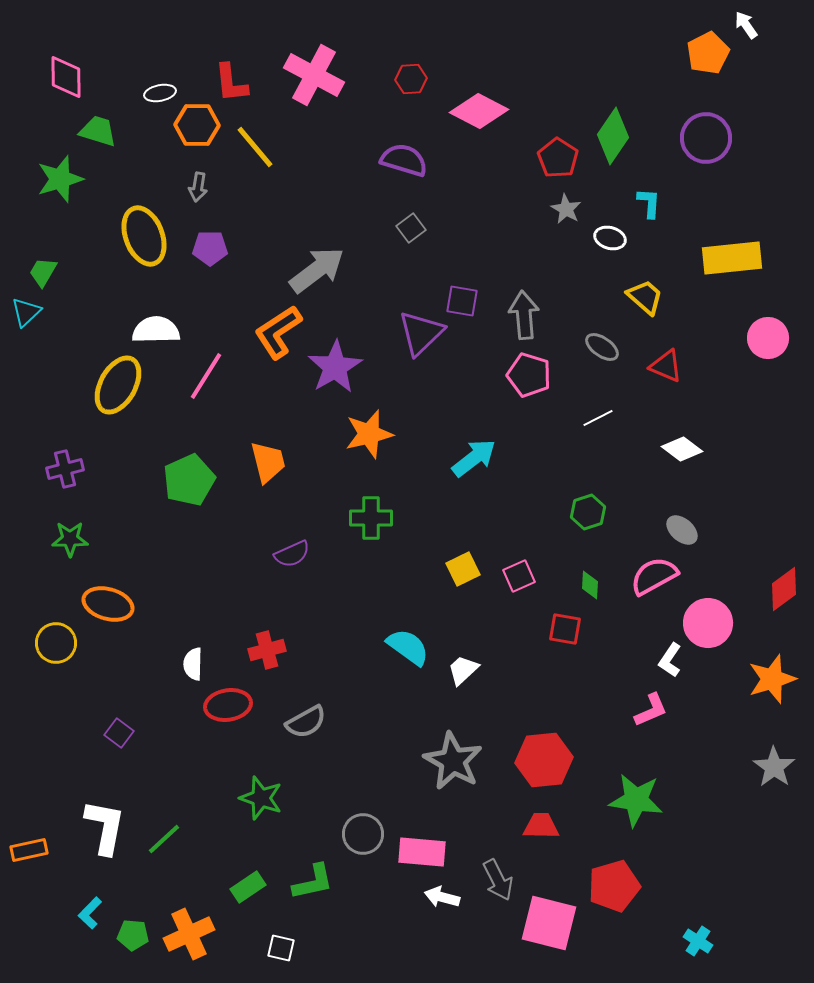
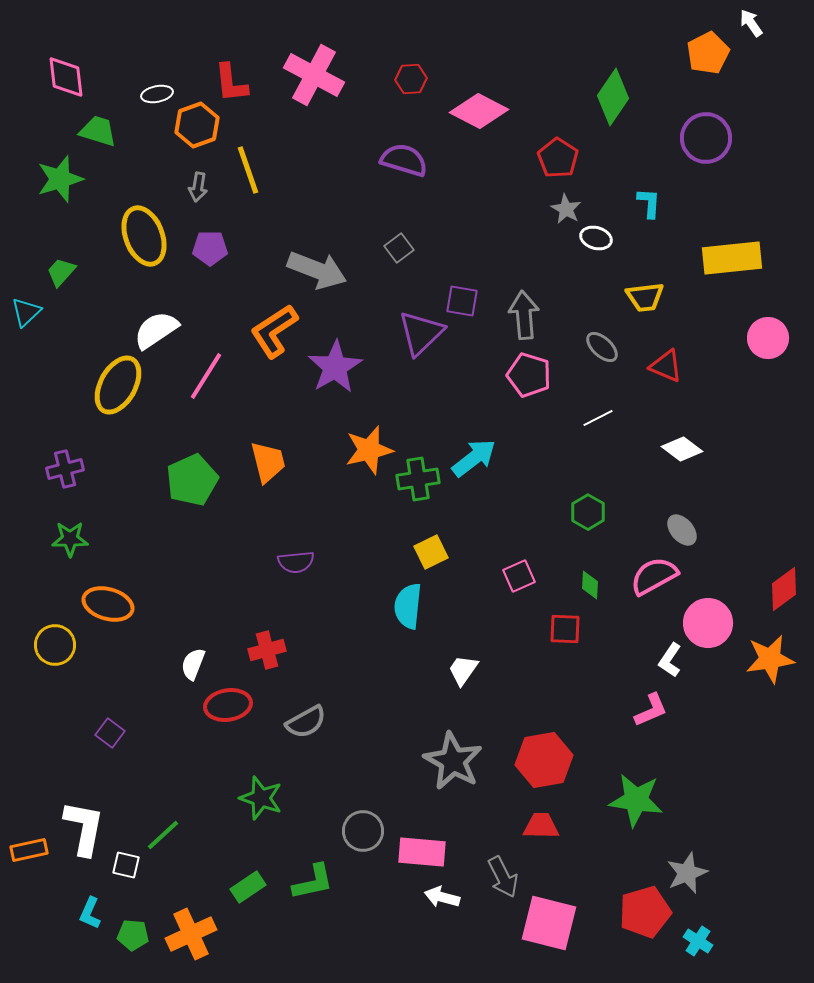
white arrow at (746, 25): moved 5 px right, 2 px up
pink diamond at (66, 77): rotated 6 degrees counterclockwise
white ellipse at (160, 93): moved 3 px left, 1 px down
orange hexagon at (197, 125): rotated 21 degrees counterclockwise
green diamond at (613, 136): moved 39 px up
yellow line at (255, 147): moved 7 px left, 23 px down; rotated 21 degrees clockwise
gray square at (411, 228): moved 12 px left, 20 px down
white ellipse at (610, 238): moved 14 px left
gray arrow at (317, 270): rotated 58 degrees clockwise
green trapezoid at (43, 272): moved 18 px right; rotated 12 degrees clockwise
yellow trapezoid at (645, 297): rotated 132 degrees clockwise
white semicircle at (156, 330): rotated 33 degrees counterclockwise
orange L-shape at (278, 332): moved 4 px left, 1 px up
gray ellipse at (602, 347): rotated 8 degrees clockwise
orange star at (369, 434): moved 16 px down
green pentagon at (189, 480): moved 3 px right
green hexagon at (588, 512): rotated 12 degrees counterclockwise
green cross at (371, 518): moved 47 px right, 39 px up; rotated 9 degrees counterclockwise
gray ellipse at (682, 530): rotated 8 degrees clockwise
purple semicircle at (292, 554): moved 4 px right, 8 px down; rotated 18 degrees clockwise
yellow square at (463, 569): moved 32 px left, 17 px up
red square at (565, 629): rotated 8 degrees counterclockwise
yellow circle at (56, 643): moved 1 px left, 2 px down
cyan semicircle at (408, 647): moved 41 px up; rotated 120 degrees counterclockwise
white semicircle at (193, 664): rotated 20 degrees clockwise
white trapezoid at (463, 670): rotated 12 degrees counterclockwise
orange star at (772, 679): moved 2 px left, 20 px up; rotated 9 degrees clockwise
purple square at (119, 733): moved 9 px left
red hexagon at (544, 760): rotated 4 degrees counterclockwise
gray star at (774, 767): moved 87 px left, 106 px down; rotated 15 degrees clockwise
white L-shape at (105, 827): moved 21 px left, 1 px down
gray circle at (363, 834): moved 3 px up
green line at (164, 839): moved 1 px left, 4 px up
gray arrow at (498, 880): moved 5 px right, 3 px up
red pentagon at (614, 886): moved 31 px right, 26 px down
cyan L-shape at (90, 913): rotated 20 degrees counterclockwise
orange cross at (189, 934): moved 2 px right
white square at (281, 948): moved 155 px left, 83 px up
